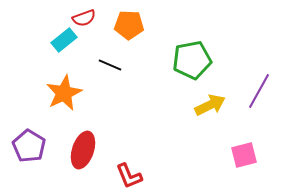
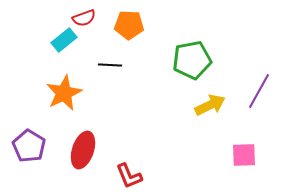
black line: rotated 20 degrees counterclockwise
pink square: rotated 12 degrees clockwise
